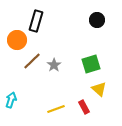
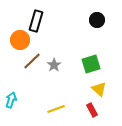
orange circle: moved 3 px right
red rectangle: moved 8 px right, 3 px down
